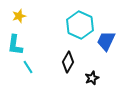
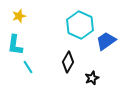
blue trapezoid: rotated 30 degrees clockwise
